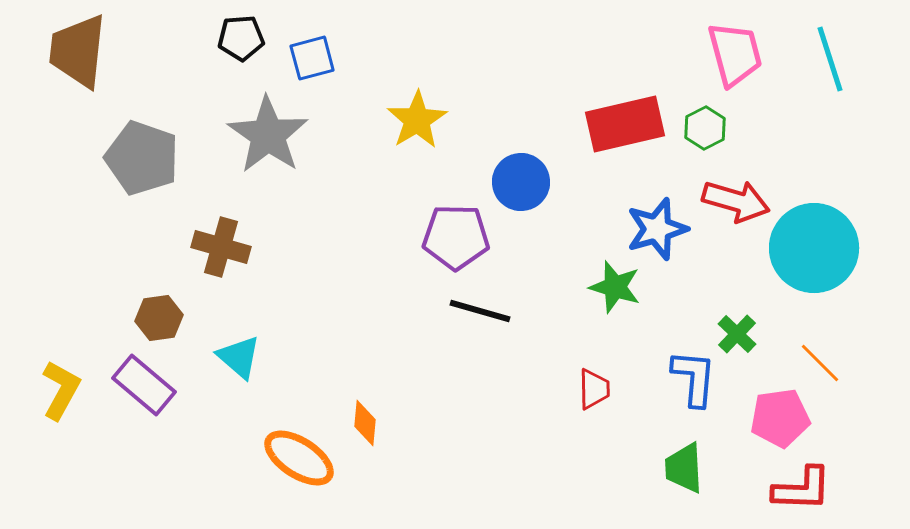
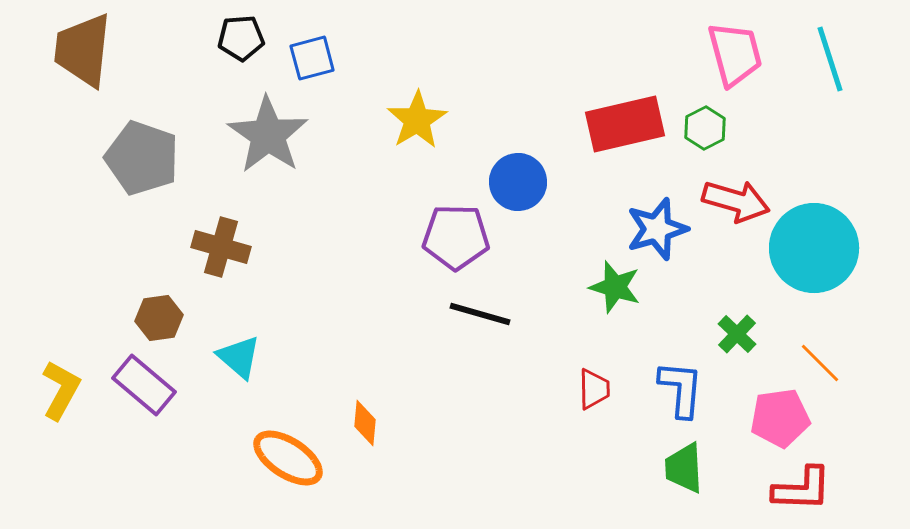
brown trapezoid: moved 5 px right, 1 px up
blue circle: moved 3 px left
black line: moved 3 px down
blue L-shape: moved 13 px left, 11 px down
orange ellipse: moved 11 px left
